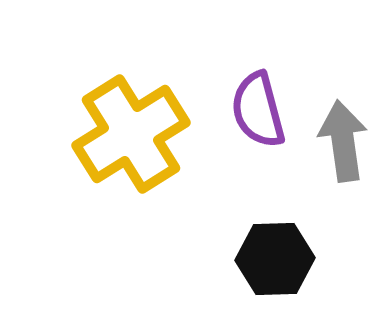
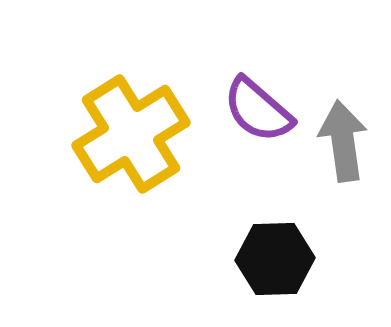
purple semicircle: rotated 34 degrees counterclockwise
